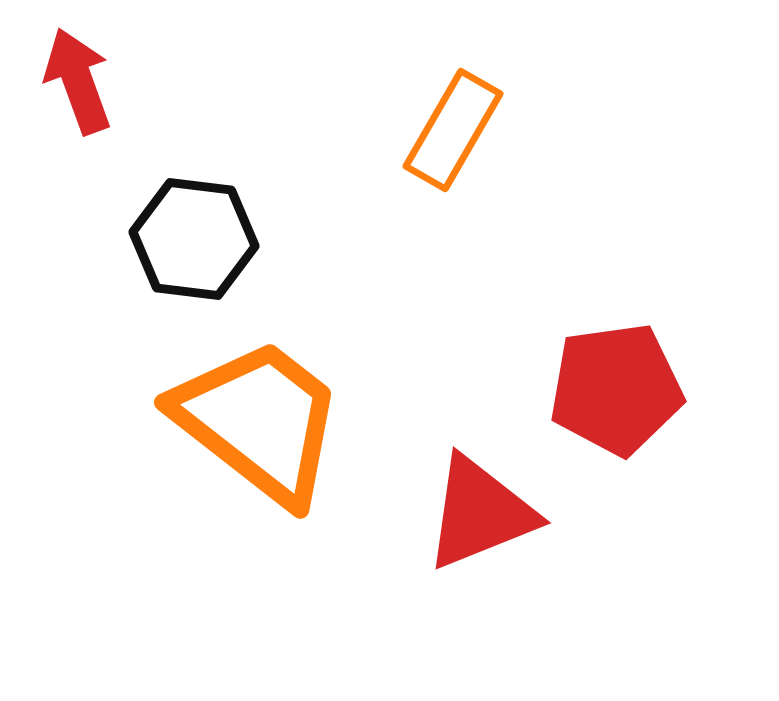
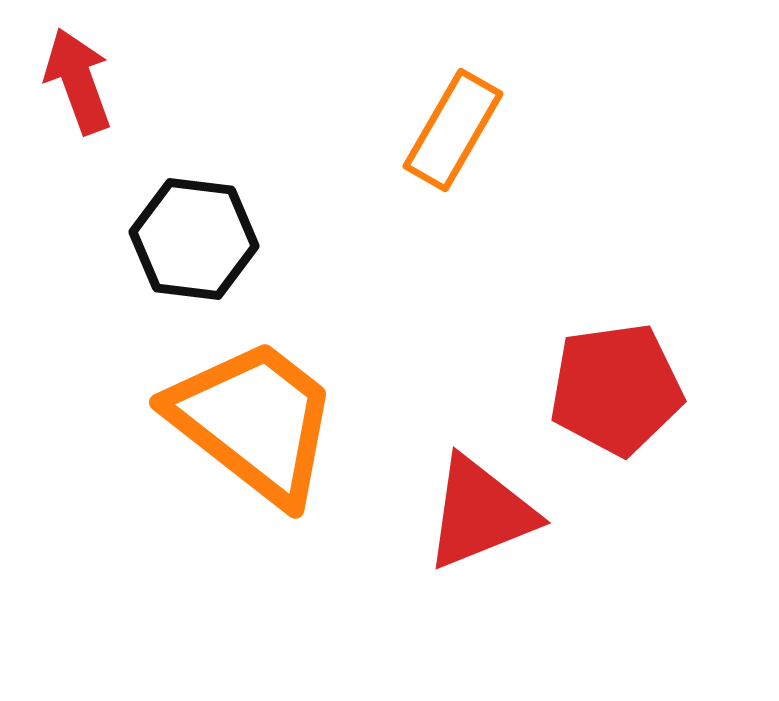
orange trapezoid: moved 5 px left
